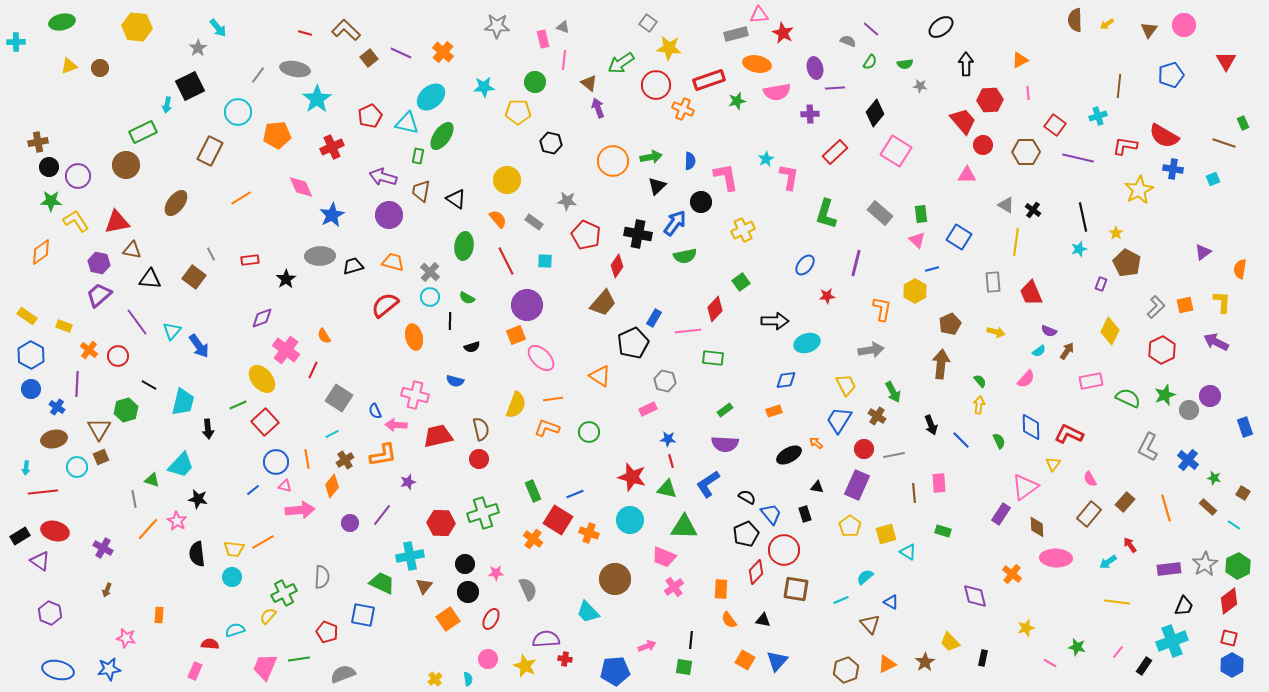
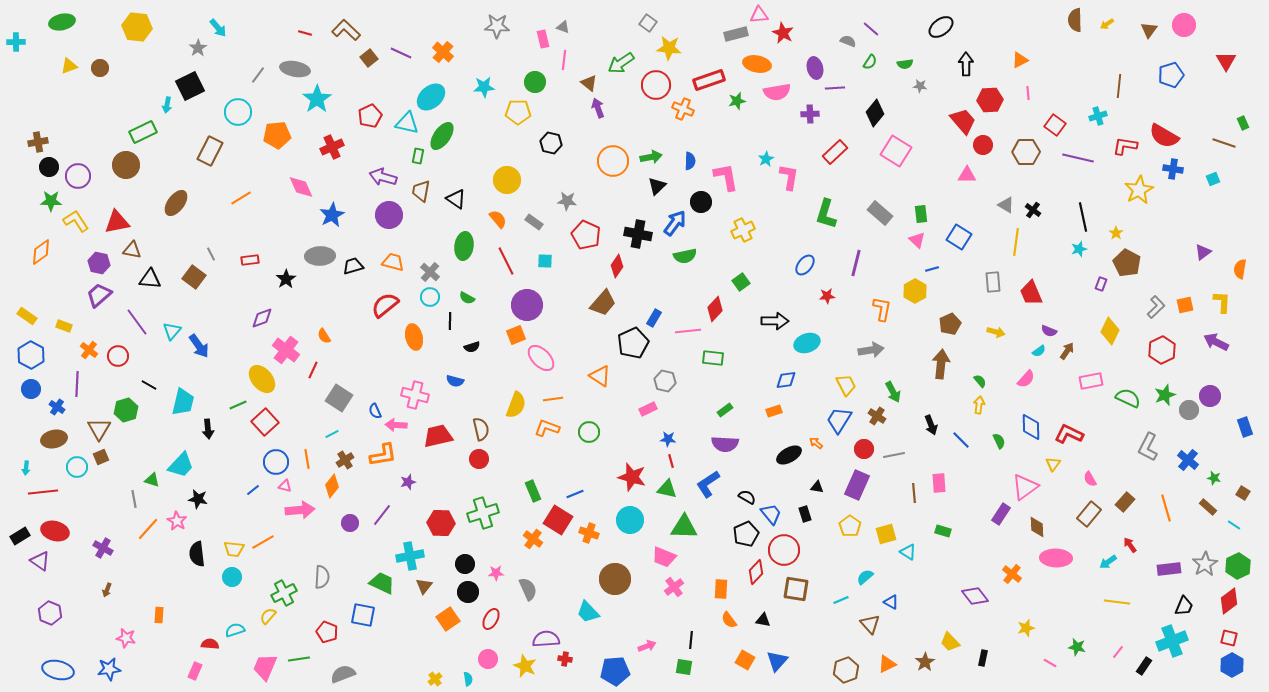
purple diamond at (975, 596): rotated 24 degrees counterclockwise
